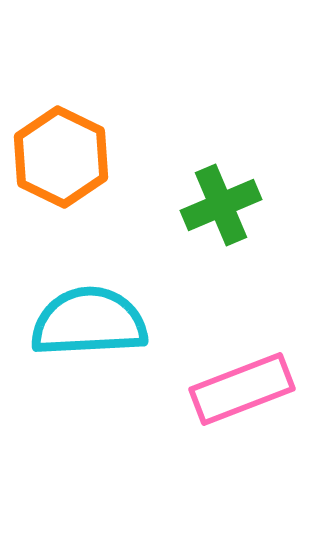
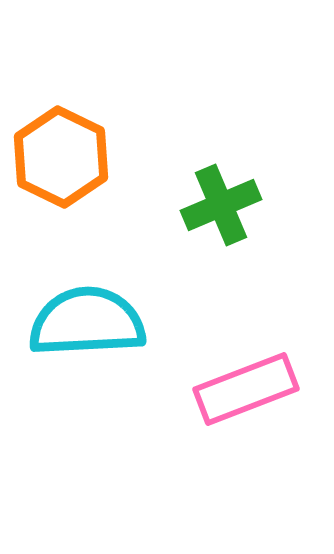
cyan semicircle: moved 2 px left
pink rectangle: moved 4 px right
